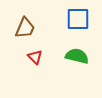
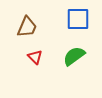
brown trapezoid: moved 2 px right, 1 px up
green semicircle: moved 3 px left; rotated 50 degrees counterclockwise
